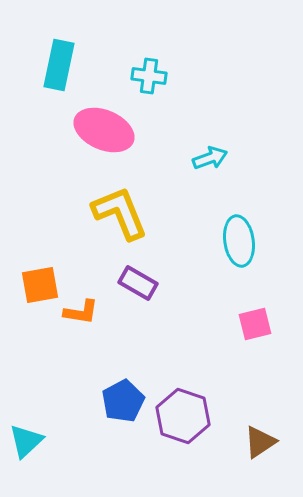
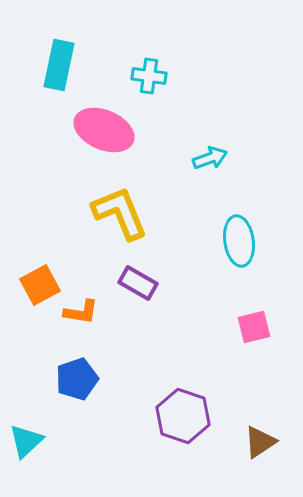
orange square: rotated 18 degrees counterclockwise
pink square: moved 1 px left, 3 px down
blue pentagon: moved 46 px left, 22 px up; rotated 9 degrees clockwise
